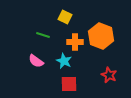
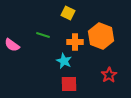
yellow square: moved 3 px right, 4 px up
pink semicircle: moved 24 px left, 16 px up
red star: rotated 14 degrees clockwise
